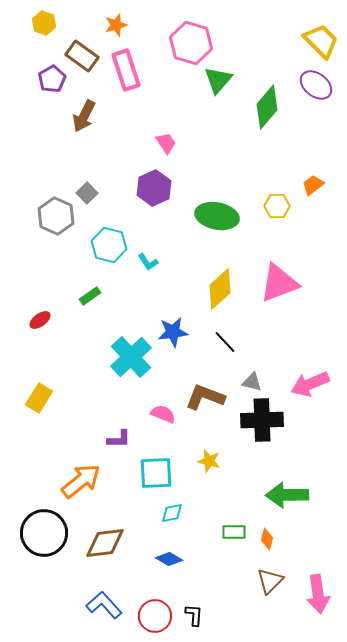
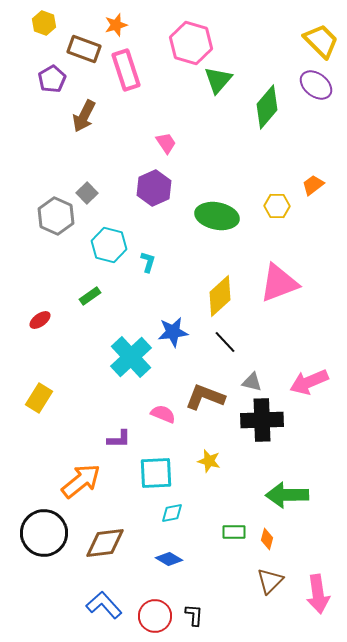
brown rectangle at (82, 56): moved 2 px right, 7 px up; rotated 16 degrees counterclockwise
cyan L-shape at (148, 262): rotated 130 degrees counterclockwise
yellow diamond at (220, 289): moved 7 px down
pink arrow at (310, 384): moved 1 px left, 2 px up
